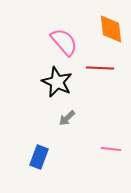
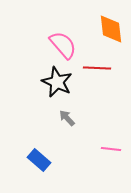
pink semicircle: moved 1 px left, 3 px down
red line: moved 3 px left
gray arrow: rotated 90 degrees clockwise
blue rectangle: moved 3 px down; rotated 70 degrees counterclockwise
